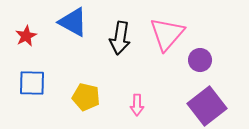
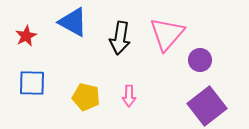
pink arrow: moved 8 px left, 9 px up
